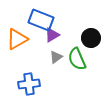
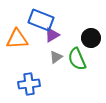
orange triangle: rotated 25 degrees clockwise
